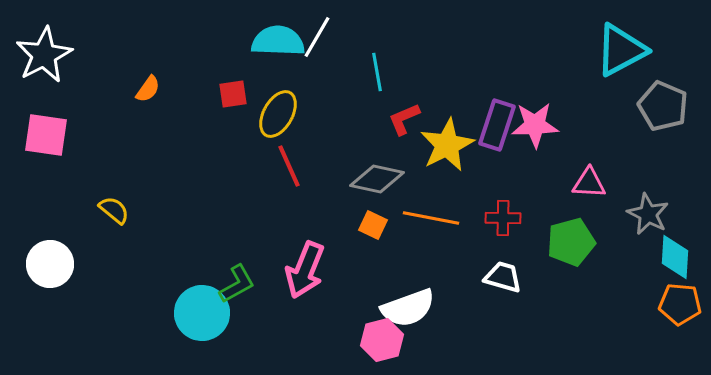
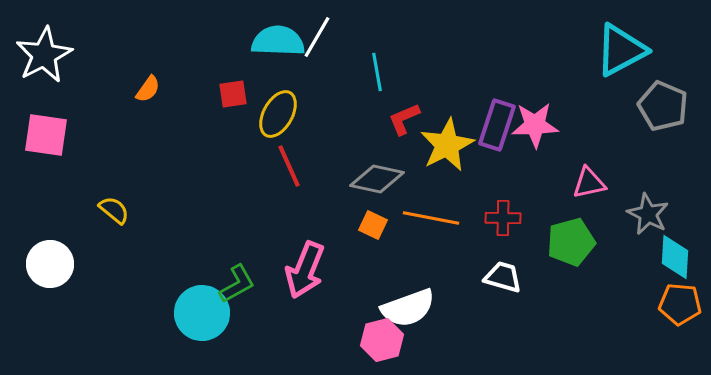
pink triangle: rotated 15 degrees counterclockwise
